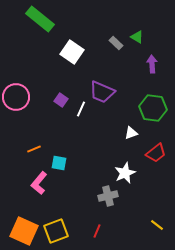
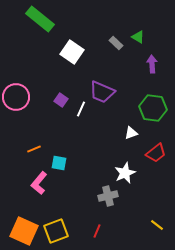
green triangle: moved 1 px right
